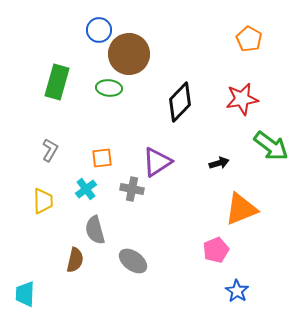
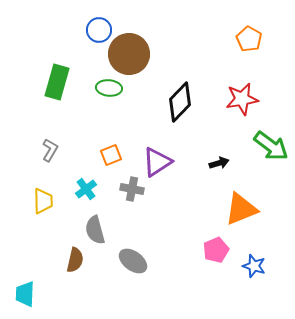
orange square: moved 9 px right, 3 px up; rotated 15 degrees counterclockwise
blue star: moved 17 px right, 25 px up; rotated 15 degrees counterclockwise
